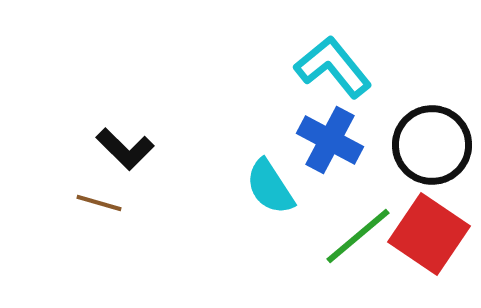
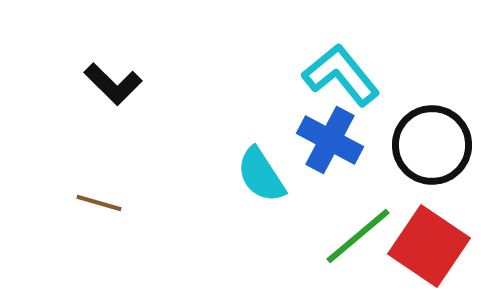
cyan L-shape: moved 8 px right, 8 px down
black L-shape: moved 12 px left, 65 px up
cyan semicircle: moved 9 px left, 12 px up
red square: moved 12 px down
